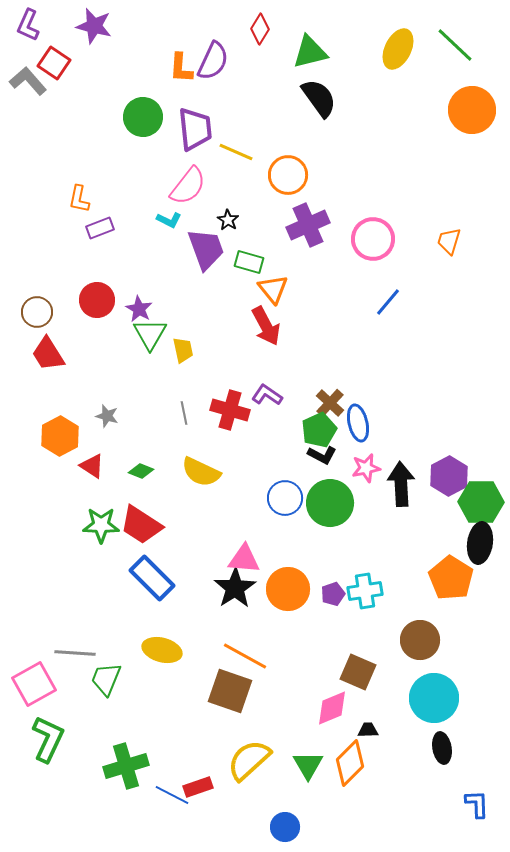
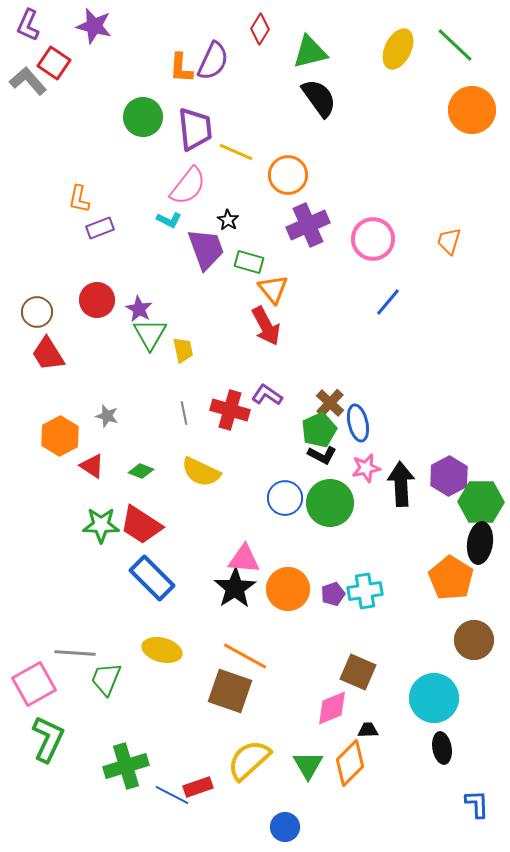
brown circle at (420, 640): moved 54 px right
